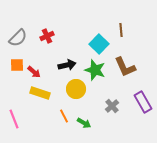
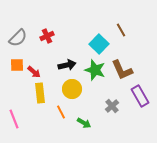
brown line: rotated 24 degrees counterclockwise
brown L-shape: moved 3 px left, 3 px down
yellow circle: moved 4 px left
yellow rectangle: rotated 66 degrees clockwise
purple rectangle: moved 3 px left, 6 px up
orange line: moved 3 px left, 4 px up
